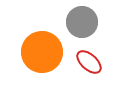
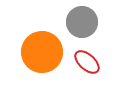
red ellipse: moved 2 px left
